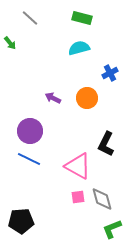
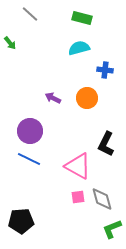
gray line: moved 4 px up
blue cross: moved 5 px left, 3 px up; rotated 35 degrees clockwise
